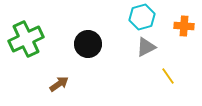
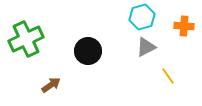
black circle: moved 7 px down
brown arrow: moved 8 px left, 1 px down
